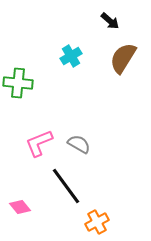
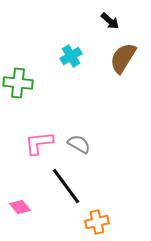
pink L-shape: rotated 16 degrees clockwise
orange cross: rotated 15 degrees clockwise
